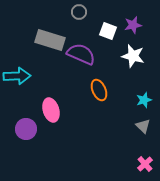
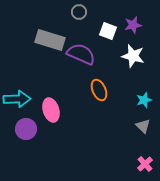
cyan arrow: moved 23 px down
